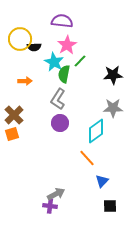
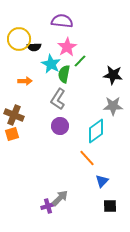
yellow circle: moved 1 px left
pink star: moved 2 px down
cyan star: moved 3 px left, 2 px down
black star: rotated 12 degrees clockwise
gray star: moved 2 px up
brown cross: rotated 24 degrees counterclockwise
purple circle: moved 3 px down
gray arrow: moved 4 px right, 4 px down; rotated 18 degrees counterclockwise
purple cross: moved 2 px left; rotated 24 degrees counterclockwise
